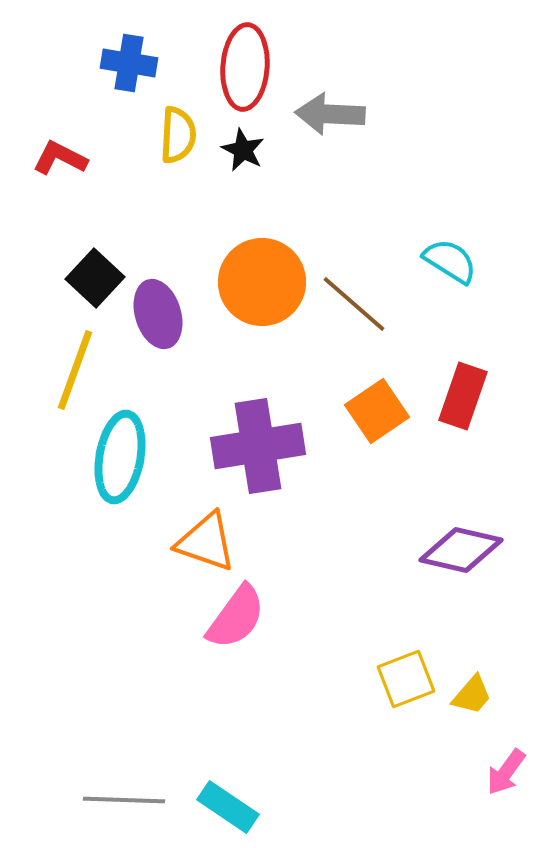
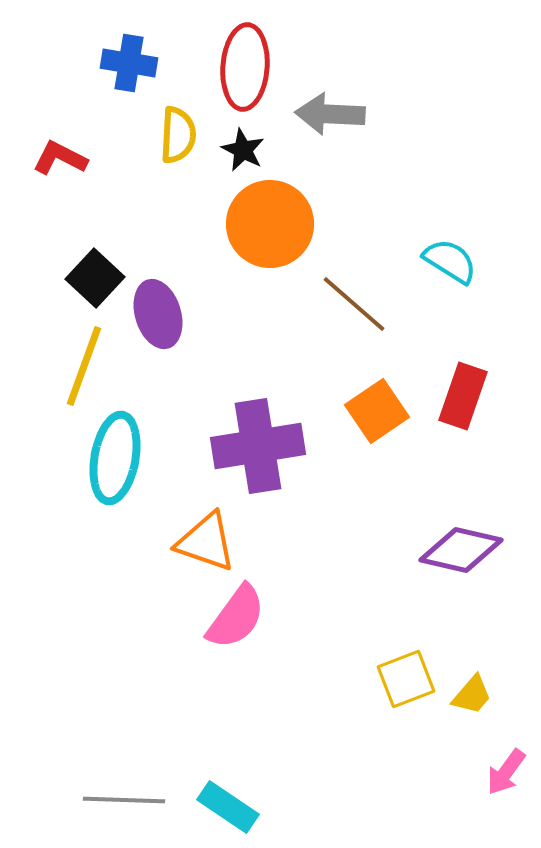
orange circle: moved 8 px right, 58 px up
yellow line: moved 9 px right, 4 px up
cyan ellipse: moved 5 px left, 1 px down
